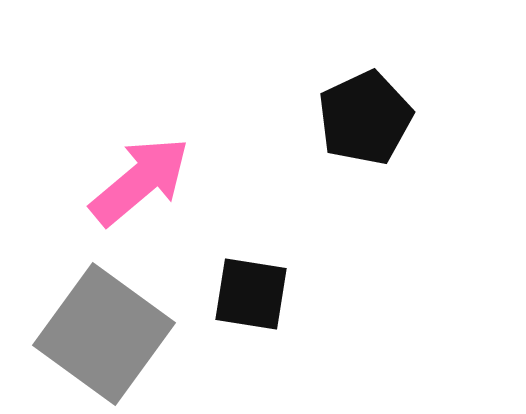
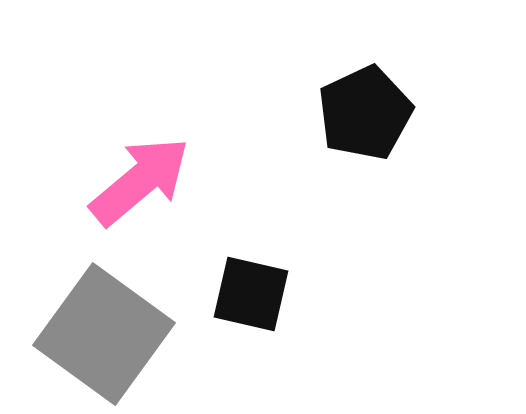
black pentagon: moved 5 px up
black square: rotated 4 degrees clockwise
